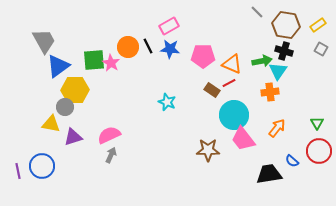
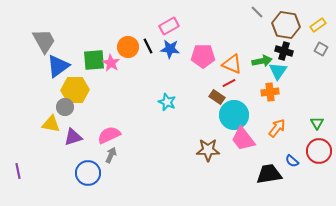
brown rectangle: moved 5 px right, 7 px down
blue circle: moved 46 px right, 7 px down
